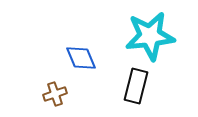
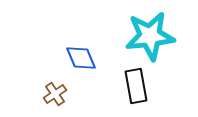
black rectangle: rotated 24 degrees counterclockwise
brown cross: rotated 15 degrees counterclockwise
